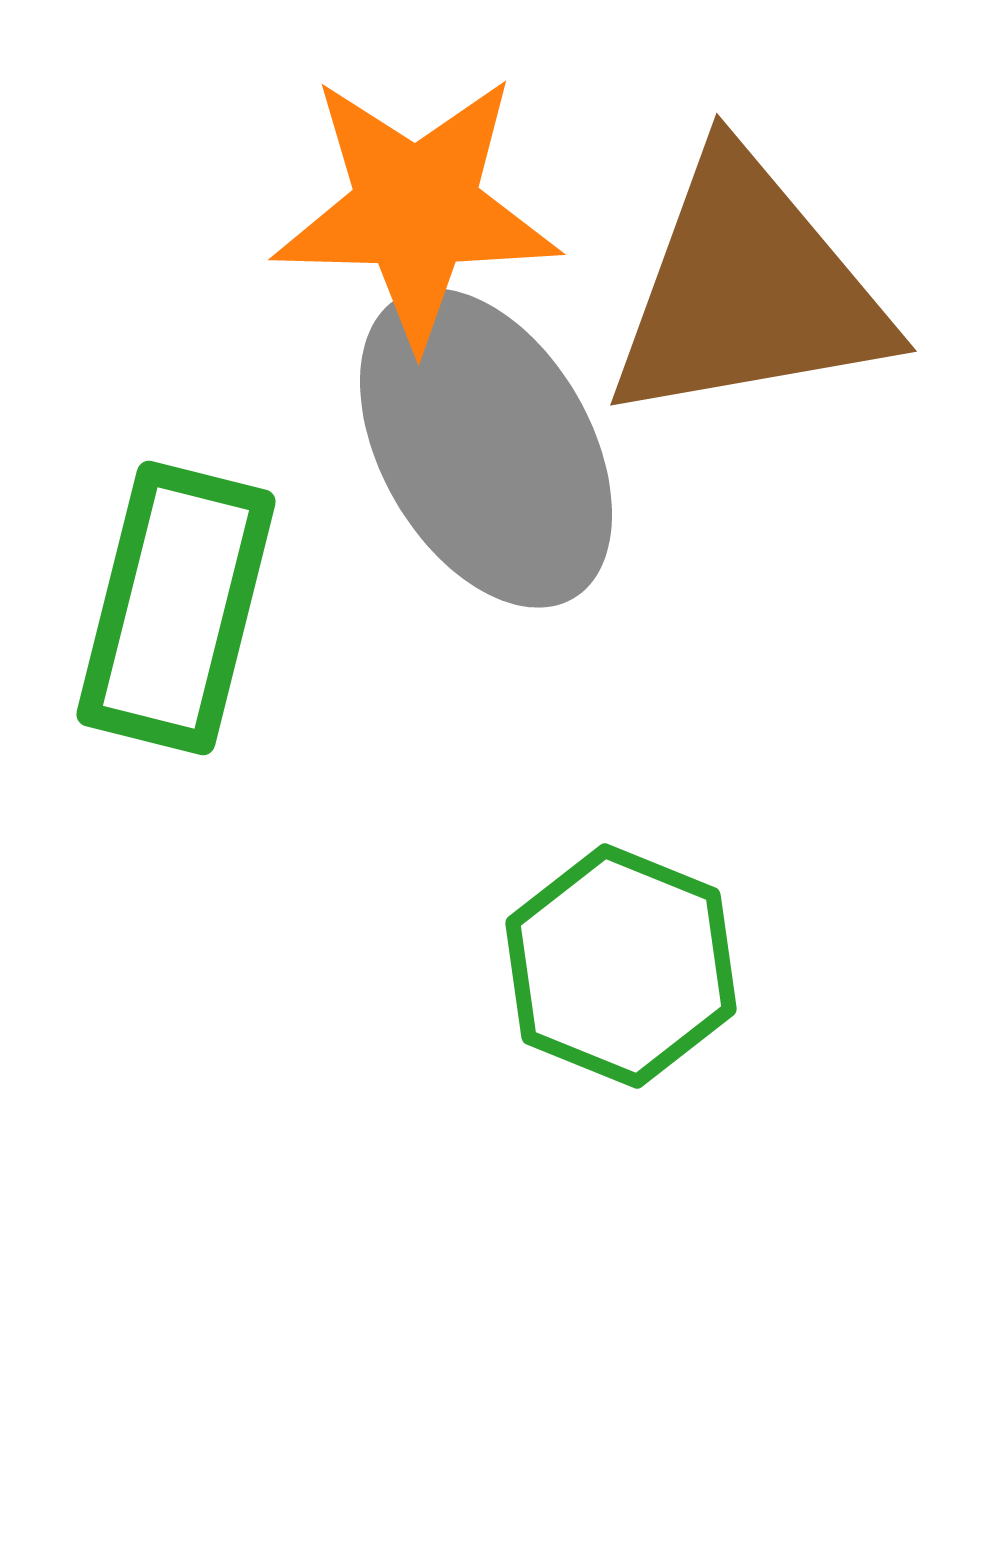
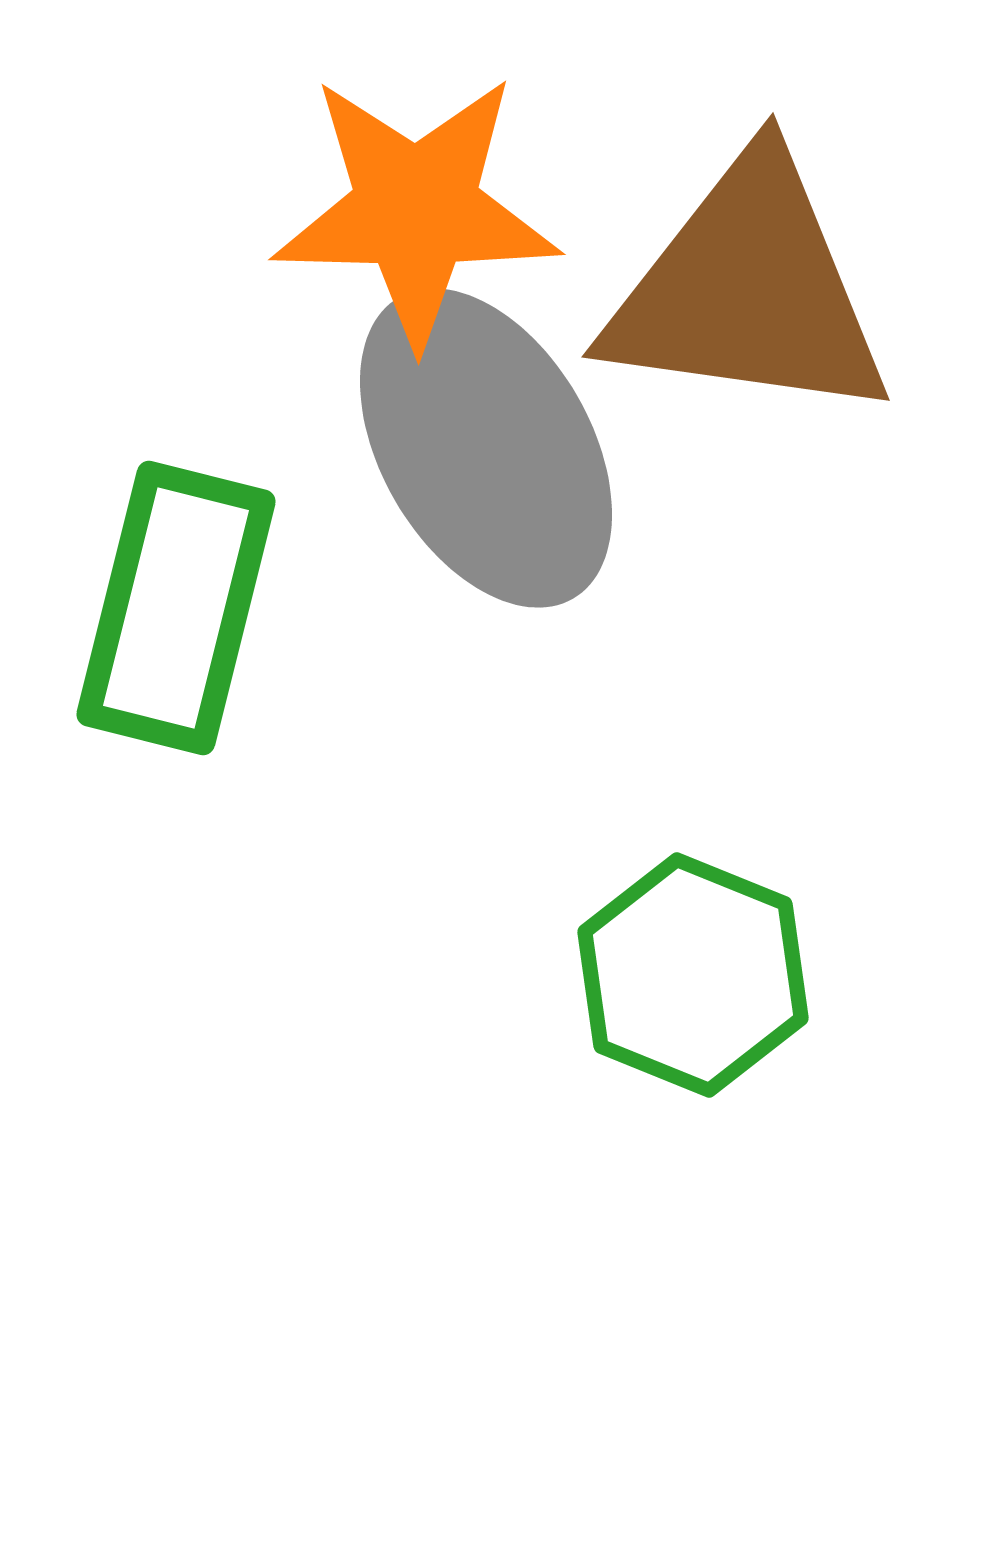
brown triangle: rotated 18 degrees clockwise
green hexagon: moved 72 px right, 9 px down
